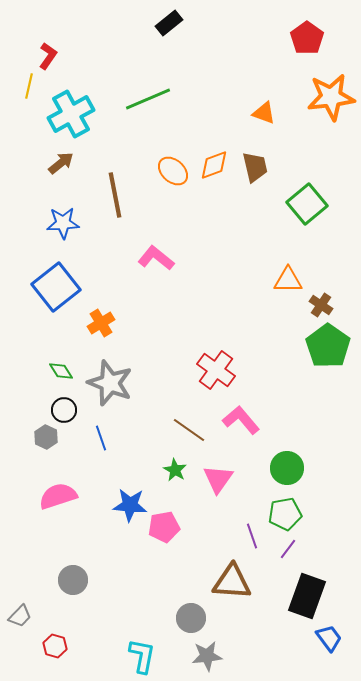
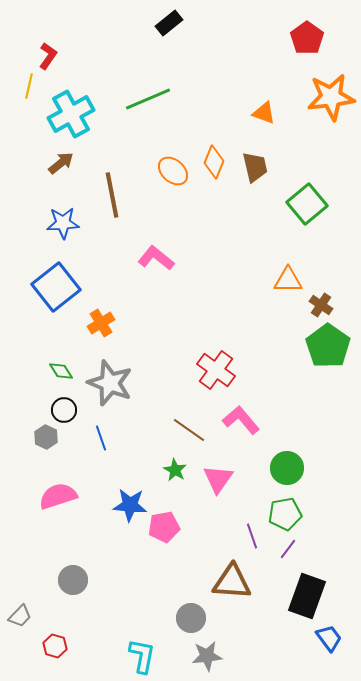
orange diamond at (214, 165): moved 3 px up; rotated 48 degrees counterclockwise
brown line at (115, 195): moved 3 px left
